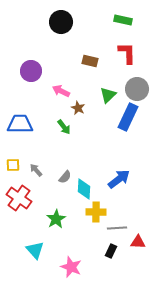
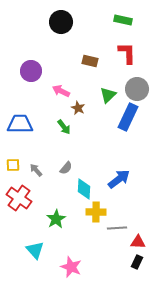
gray semicircle: moved 1 px right, 9 px up
black rectangle: moved 26 px right, 11 px down
